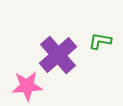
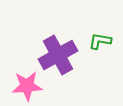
purple cross: rotated 12 degrees clockwise
